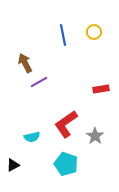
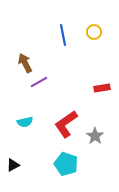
red rectangle: moved 1 px right, 1 px up
cyan semicircle: moved 7 px left, 15 px up
